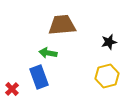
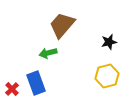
brown trapezoid: rotated 44 degrees counterclockwise
green arrow: rotated 24 degrees counterclockwise
blue rectangle: moved 3 px left, 6 px down
